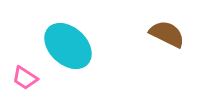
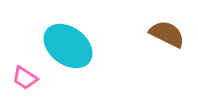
cyan ellipse: rotated 6 degrees counterclockwise
